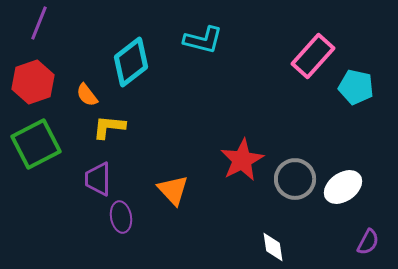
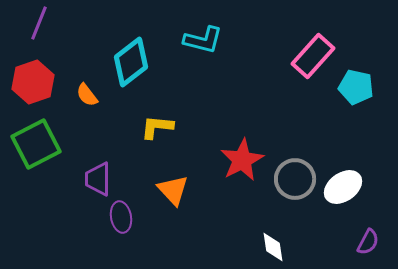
yellow L-shape: moved 48 px right
